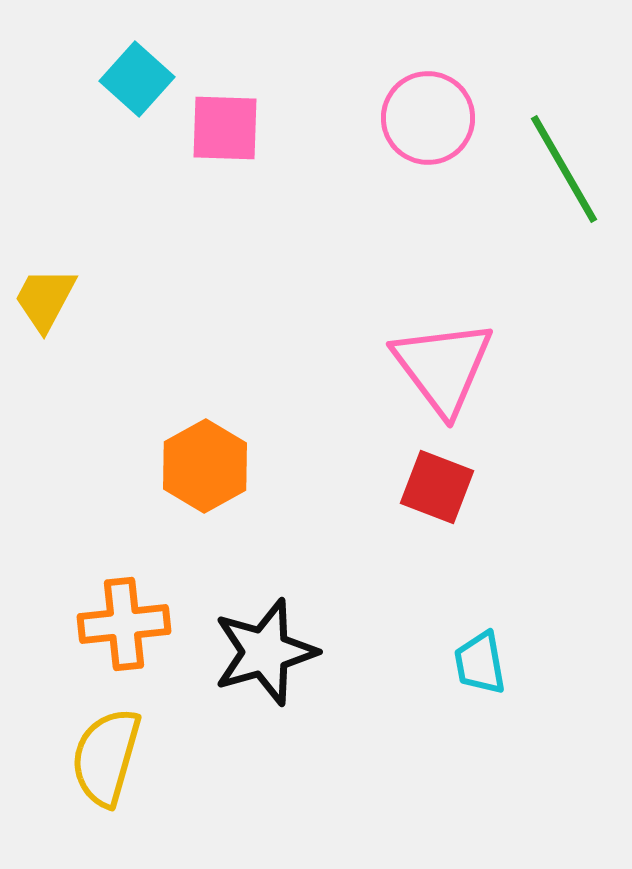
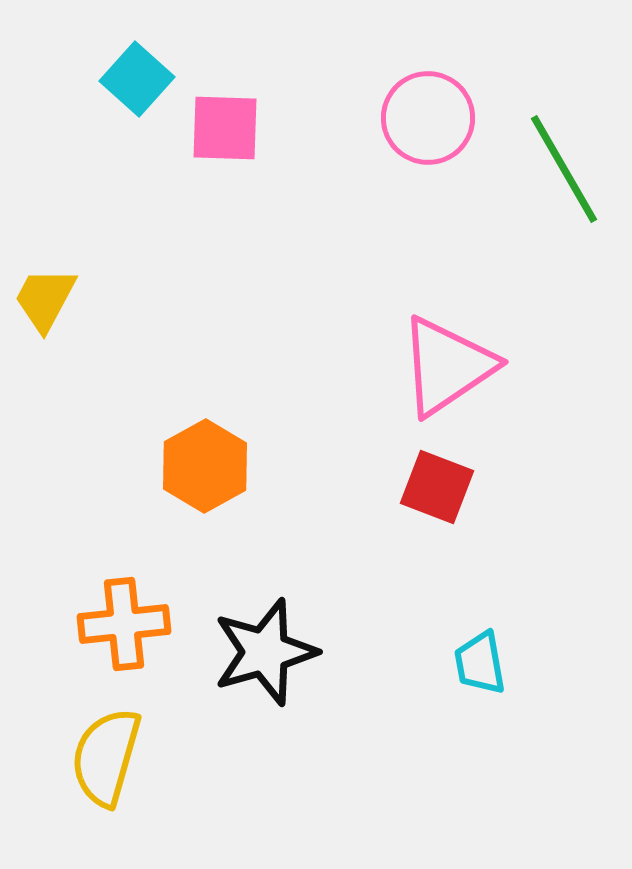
pink triangle: moved 4 px right, 1 px up; rotated 33 degrees clockwise
